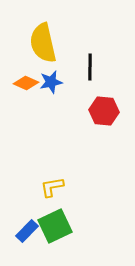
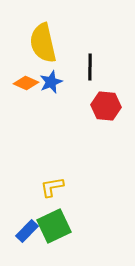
blue star: rotated 10 degrees counterclockwise
red hexagon: moved 2 px right, 5 px up
green square: moved 1 px left
